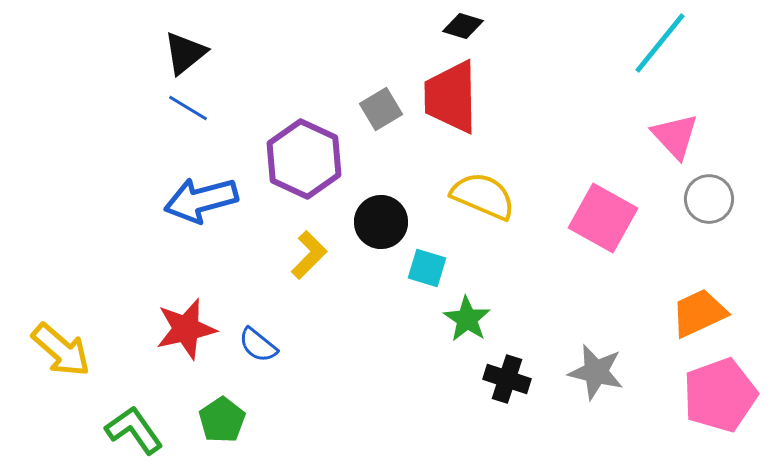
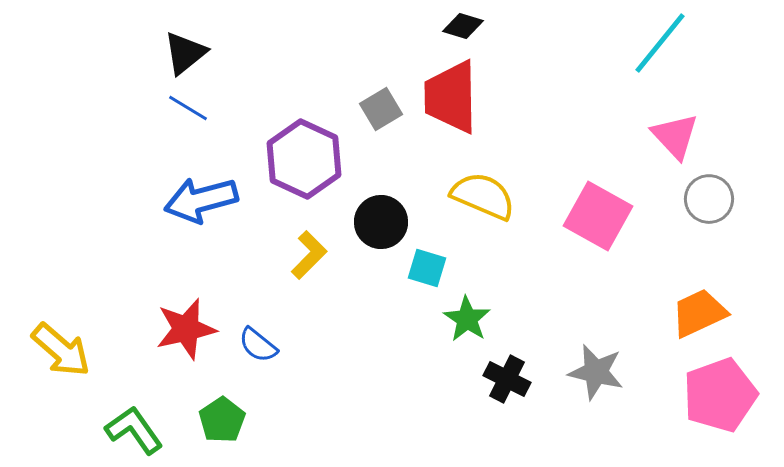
pink square: moved 5 px left, 2 px up
black cross: rotated 9 degrees clockwise
